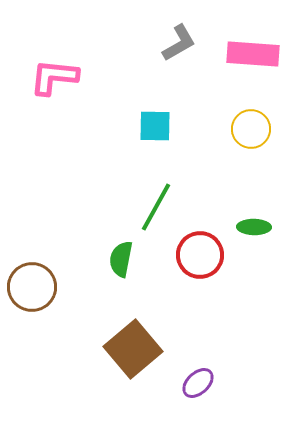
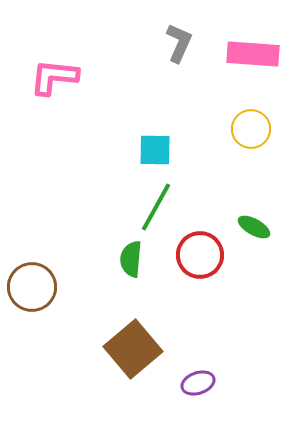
gray L-shape: rotated 36 degrees counterclockwise
cyan square: moved 24 px down
green ellipse: rotated 28 degrees clockwise
green semicircle: moved 10 px right; rotated 6 degrees counterclockwise
purple ellipse: rotated 24 degrees clockwise
